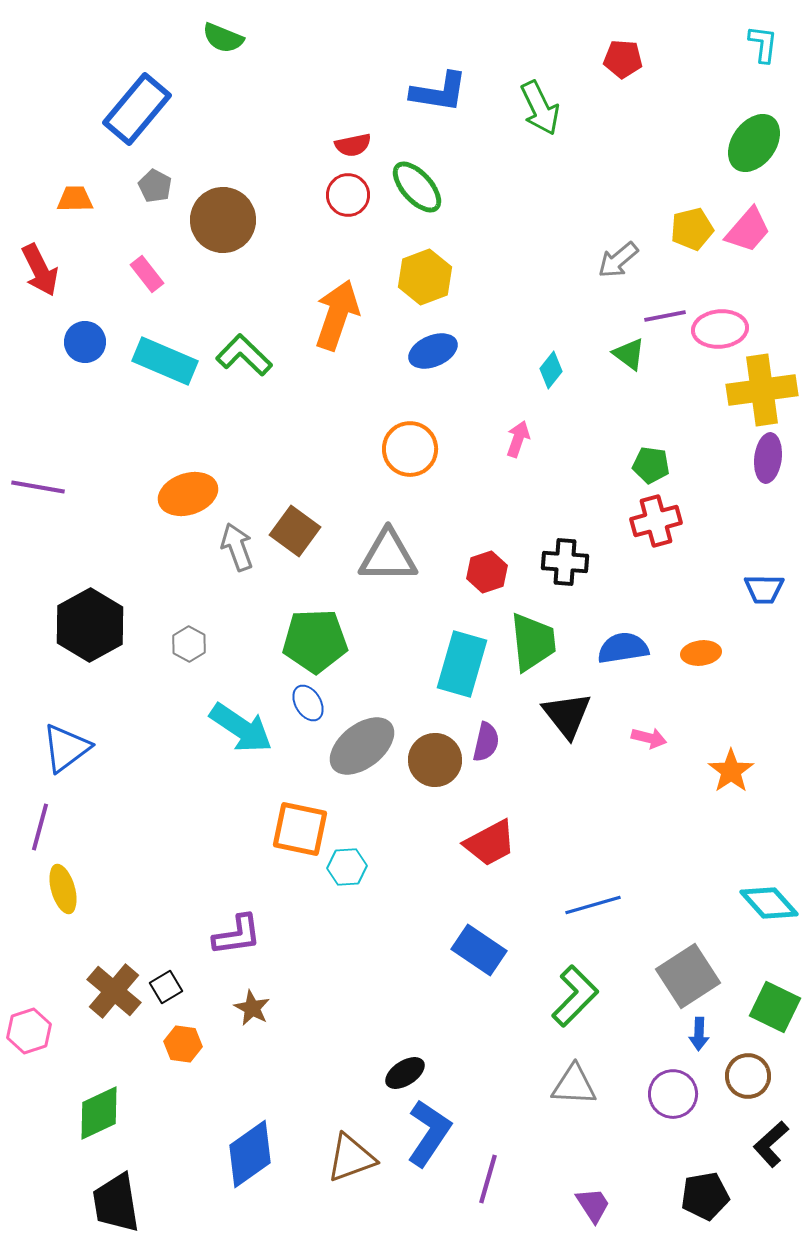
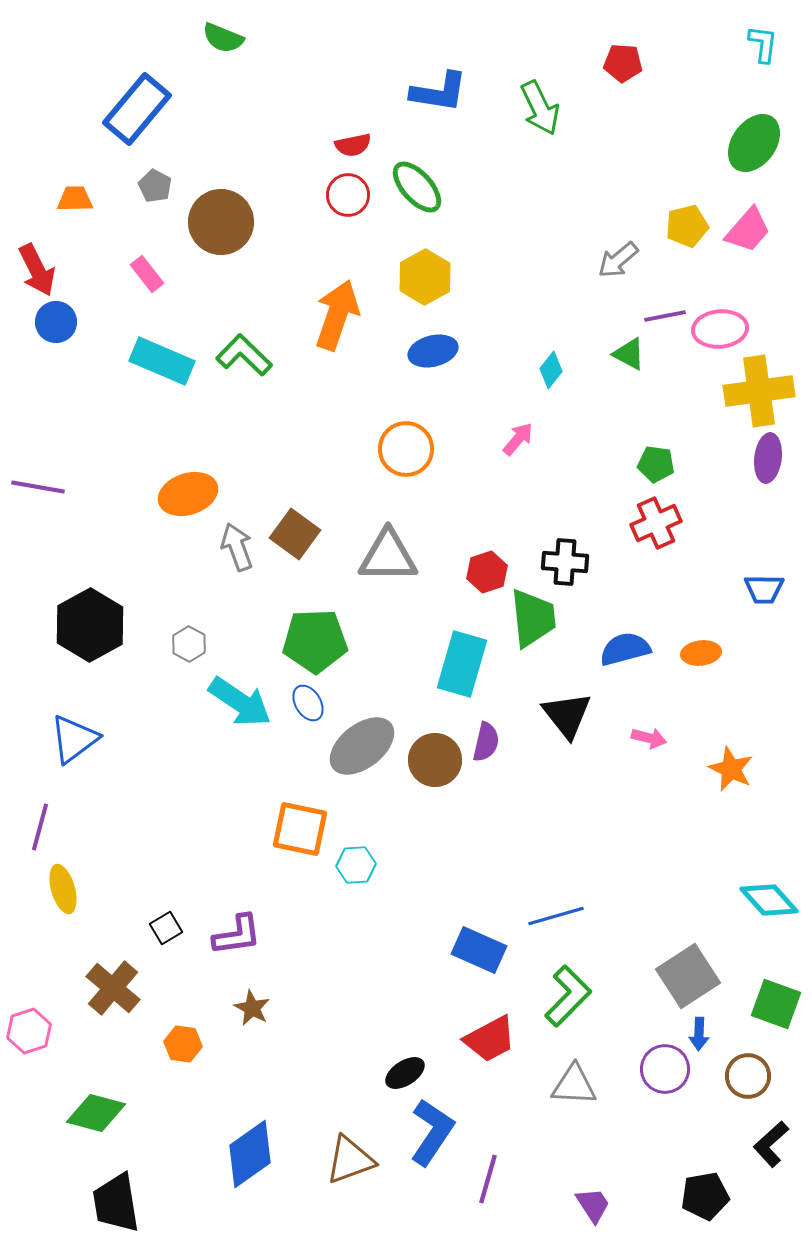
red pentagon at (623, 59): moved 4 px down
brown circle at (223, 220): moved 2 px left, 2 px down
yellow pentagon at (692, 229): moved 5 px left, 3 px up
red arrow at (40, 270): moved 3 px left
yellow hexagon at (425, 277): rotated 8 degrees counterclockwise
blue circle at (85, 342): moved 29 px left, 20 px up
blue ellipse at (433, 351): rotated 9 degrees clockwise
green triangle at (629, 354): rotated 9 degrees counterclockwise
cyan rectangle at (165, 361): moved 3 px left
yellow cross at (762, 390): moved 3 px left, 1 px down
pink arrow at (518, 439): rotated 21 degrees clockwise
orange circle at (410, 449): moved 4 px left
green pentagon at (651, 465): moved 5 px right, 1 px up
red cross at (656, 521): moved 2 px down; rotated 9 degrees counterclockwise
brown square at (295, 531): moved 3 px down
green trapezoid at (533, 642): moved 24 px up
blue semicircle at (623, 648): moved 2 px right, 1 px down; rotated 6 degrees counterclockwise
cyan arrow at (241, 728): moved 1 px left, 26 px up
blue triangle at (66, 748): moved 8 px right, 9 px up
orange star at (731, 771): moved 2 px up; rotated 12 degrees counterclockwise
red trapezoid at (490, 843): moved 196 px down
cyan hexagon at (347, 867): moved 9 px right, 2 px up
cyan diamond at (769, 903): moved 3 px up
blue line at (593, 905): moved 37 px left, 11 px down
blue rectangle at (479, 950): rotated 10 degrees counterclockwise
black square at (166, 987): moved 59 px up
brown cross at (114, 991): moved 1 px left, 3 px up
green L-shape at (575, 996): moved 7 px left
green square at (775, 1007): moved 1 px right, 3 px up; rotated 6 degrees counterclockwise
purple circle at (673, 1094): moved 8 px left, 25 px up
green diamond at (99, 1113): moved 3 px left; rotated 40 degrees clockwise
blue L-shape at (429, 1133): moved 3 px right, 1 px up
brown triangle at (351, 1158): moved 1 px left, 2 px down
